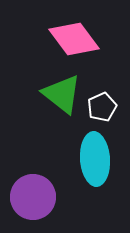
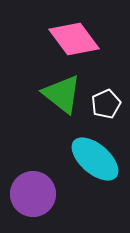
white pentagon: moved 4 px right, 3 px up
cyan ellipse: rotated 45 degrees counterclockwise
purple circle: moved 3 px up
